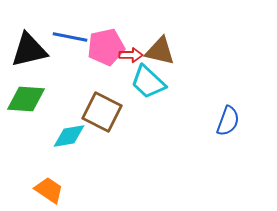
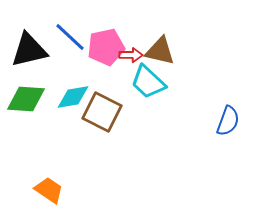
blue line: rotated 32 degrees clockwise
cyan diamond: moved 4 px right, 39 px up
